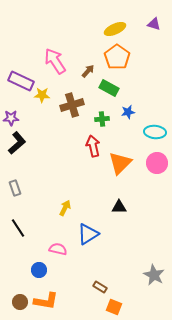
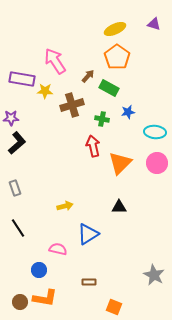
brown arrow: moved 5 px down
purple rectangle: moved 1 px right, 2 px up; rotated 15 degrees counterclockwise
yellow star: moved 3 px right, 4 px up
green cross: rotated 16 degrees clockwise
yellow arrow: moved 2 px up; rotated 49 degrees clockwise
brown rectangle: moved 11 px left, 5 px up; rotated 32 degrees counterclockwise
orange L-shape: moved 1 px left, 3 px up
